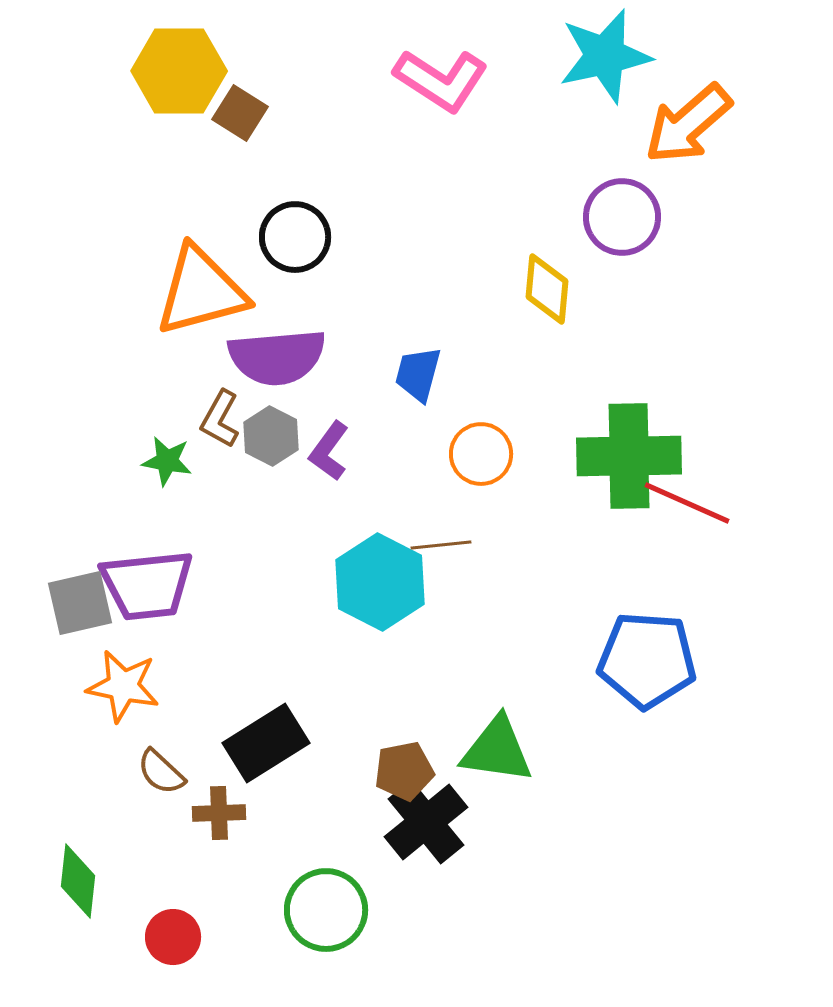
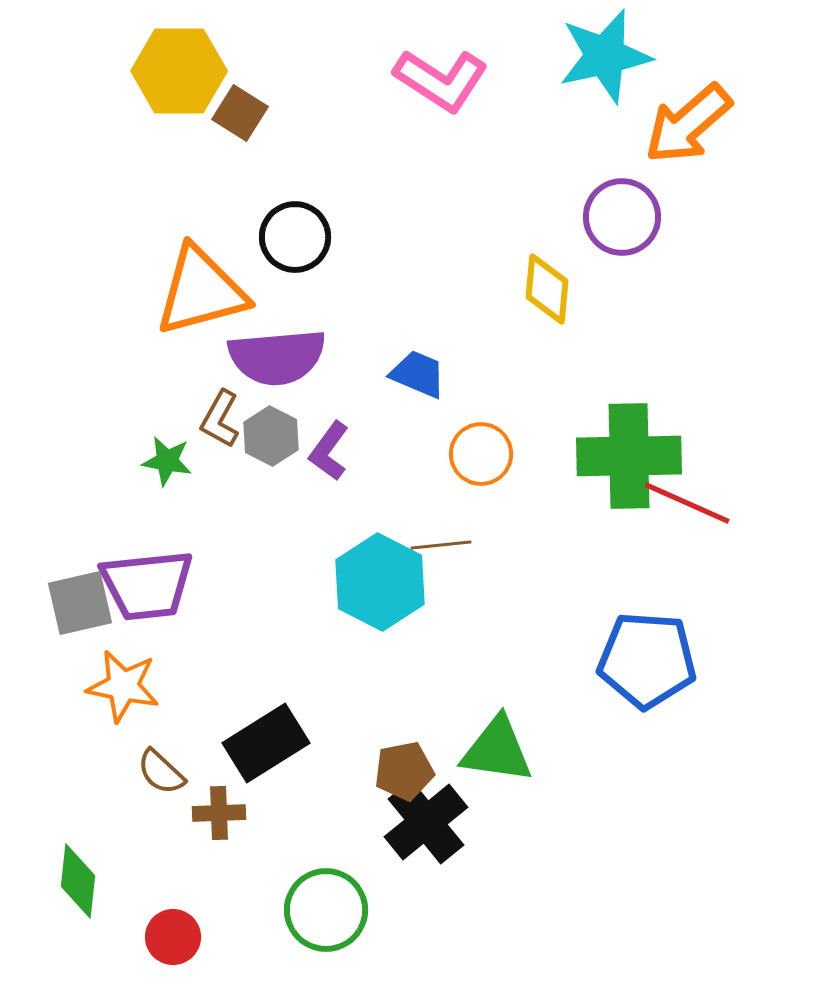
blue trapezoid: rotated 98 degrees clockwise
